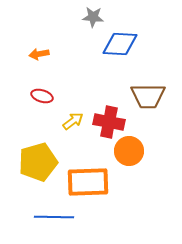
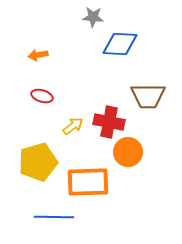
orange arrow: moved 1 px left, 1 px down
yellow arrow: moved 5 px down
orange circle: moved 1 px left, 1 px down
